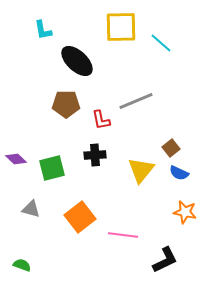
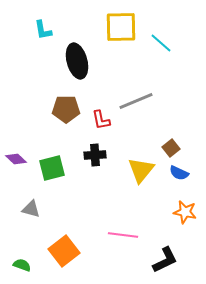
black ellipse: rotated 32 degrees clockwise
brown pentagon: moved 5 px down
orange square: moved 16 px left, 34 px down
